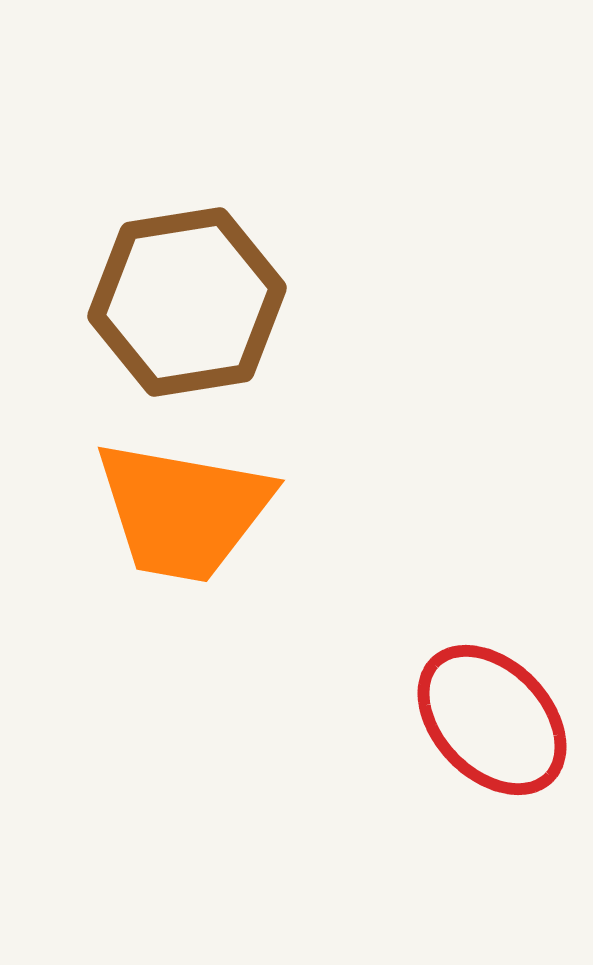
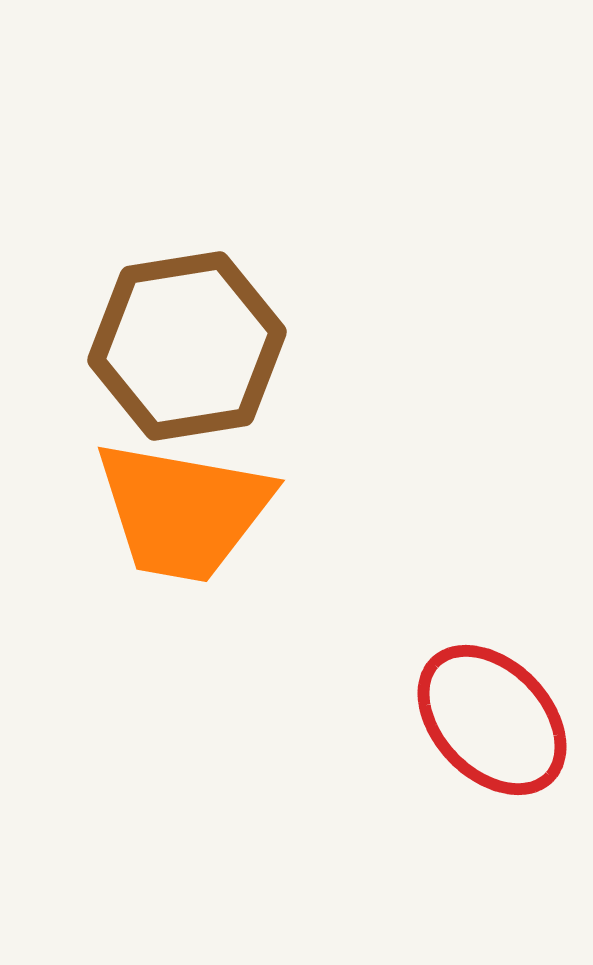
brown hexagon: moved 44 px down
